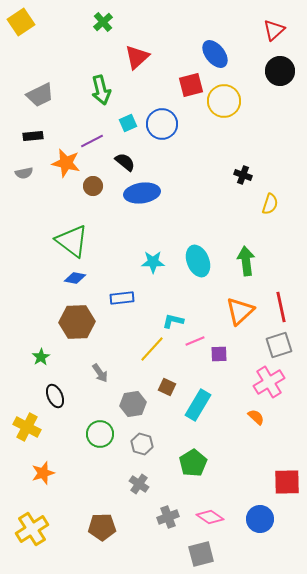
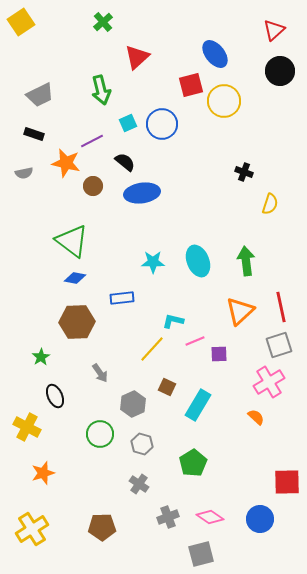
black rectangle at (33, 136): moved 1 px right, 2 px up; rotated 24 degrees clockwise
black cross at (243, 175): moved 1 px right, 3 px up
gray hexagon at (133, 404): rotated 15 degrees counterclockwise
